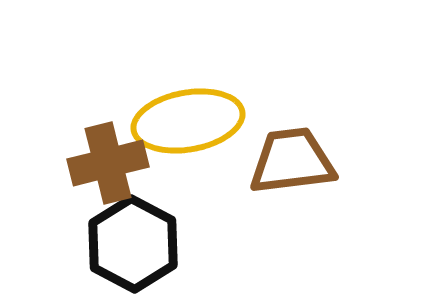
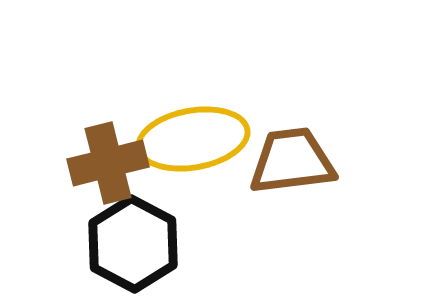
yellow ellipse: moved 5 px right, 18 px down
